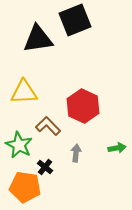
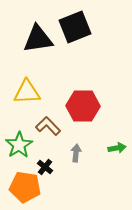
black square: moved 7 px down
yellow triangle: moved 3 px right
red hexagon: rotated 24 degrees counterclockwise
green star: rotated 12 degrees clockwise
